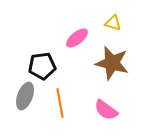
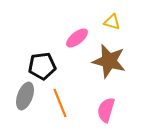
yellow triangle: moved 1 px left, 1 px up
brown star: moved 3 px left, 2 px up
orange line: rotated 12 degrees counterclockwise
pink semicircle: rotated 70 degrees clockwise
